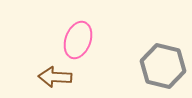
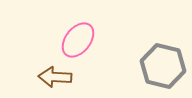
pink ellipse: rotated 18 degrees clockwise
